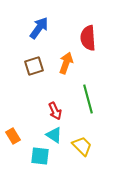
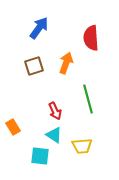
red semicircle: moved 3 px right
orange rectangle: moved 9 px up
yellow trapezoid: rotated 130 degrees clockwise
